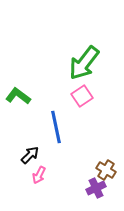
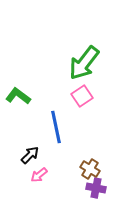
brown cross: moved 16 px left, 1 px up
pink arrow: rotated 24 degrees clockwise
purple cross: rotated 36 degrees clockwise
